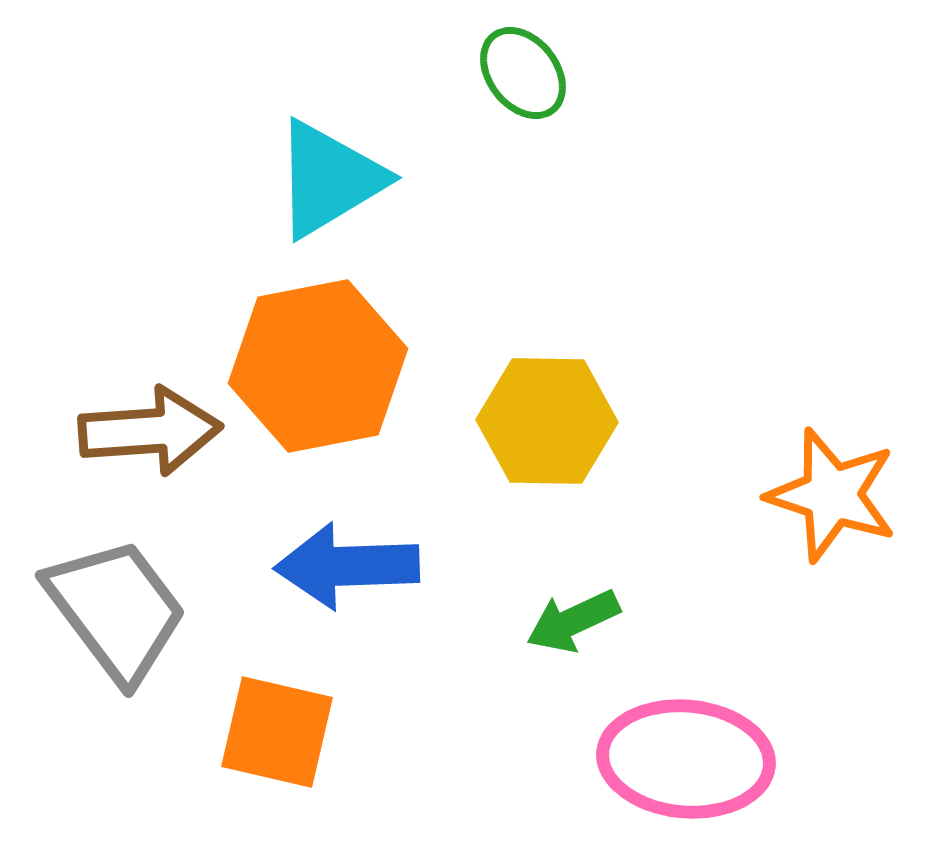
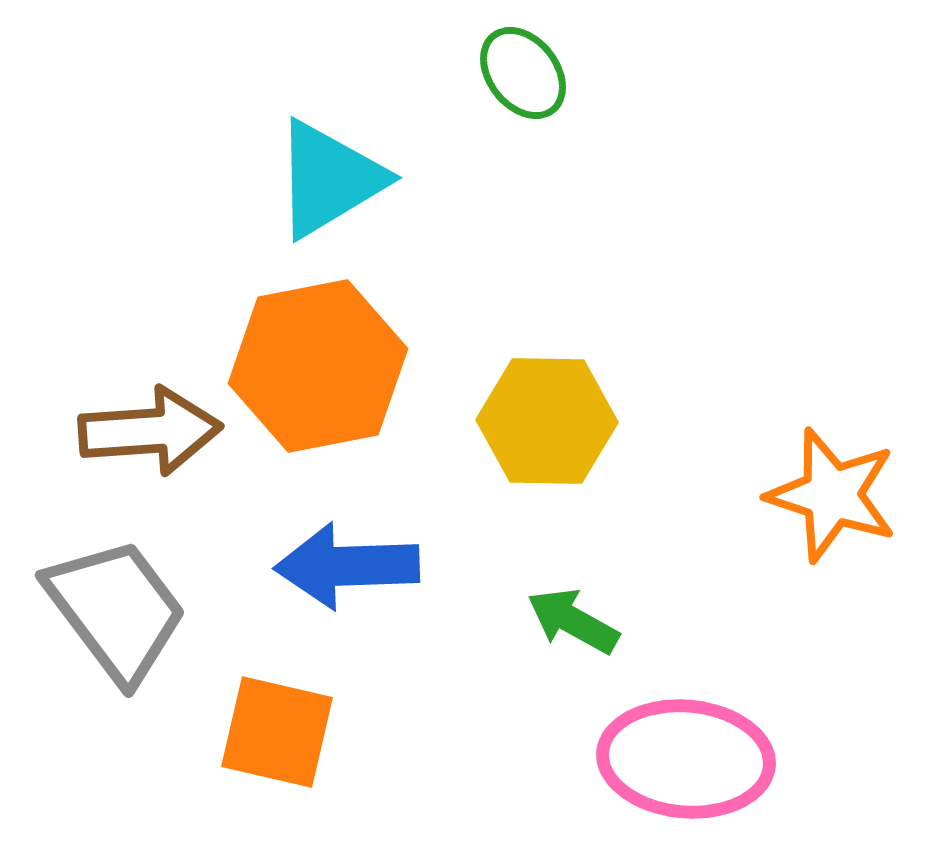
green arrow: rotated 54 degrees clockwise
